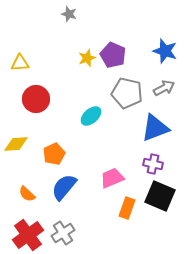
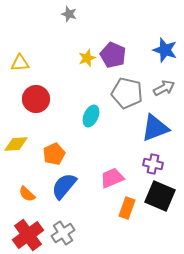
blue star: moved 1 px up
cyan ellipse: rotated 25 degrees counterclockwise
blue semicircle: moved 1 px up
